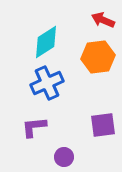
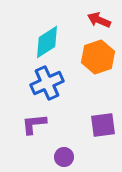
red arrow: moved 4 px left
cyan diamond: moved 1 px right
orange hexagon: rotated 12 degrees counterclockwise
purple L-shape: moved 3 px up
